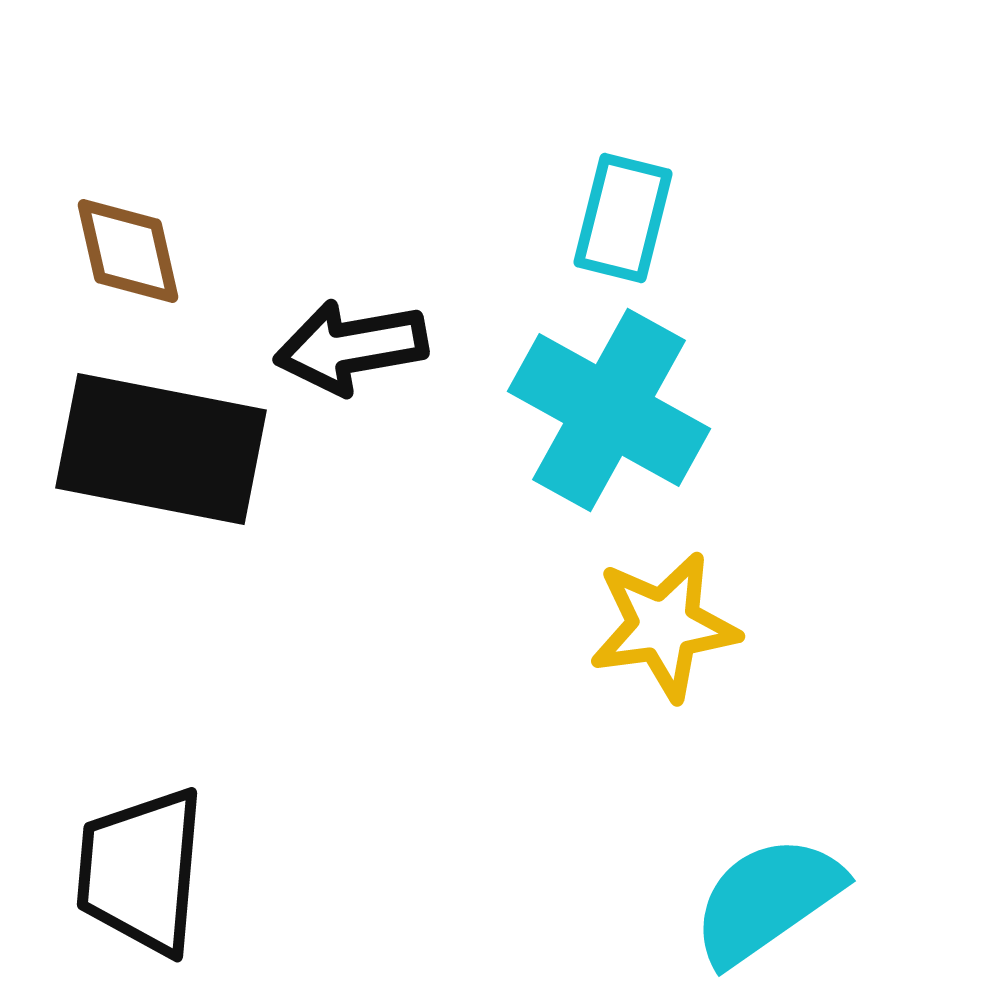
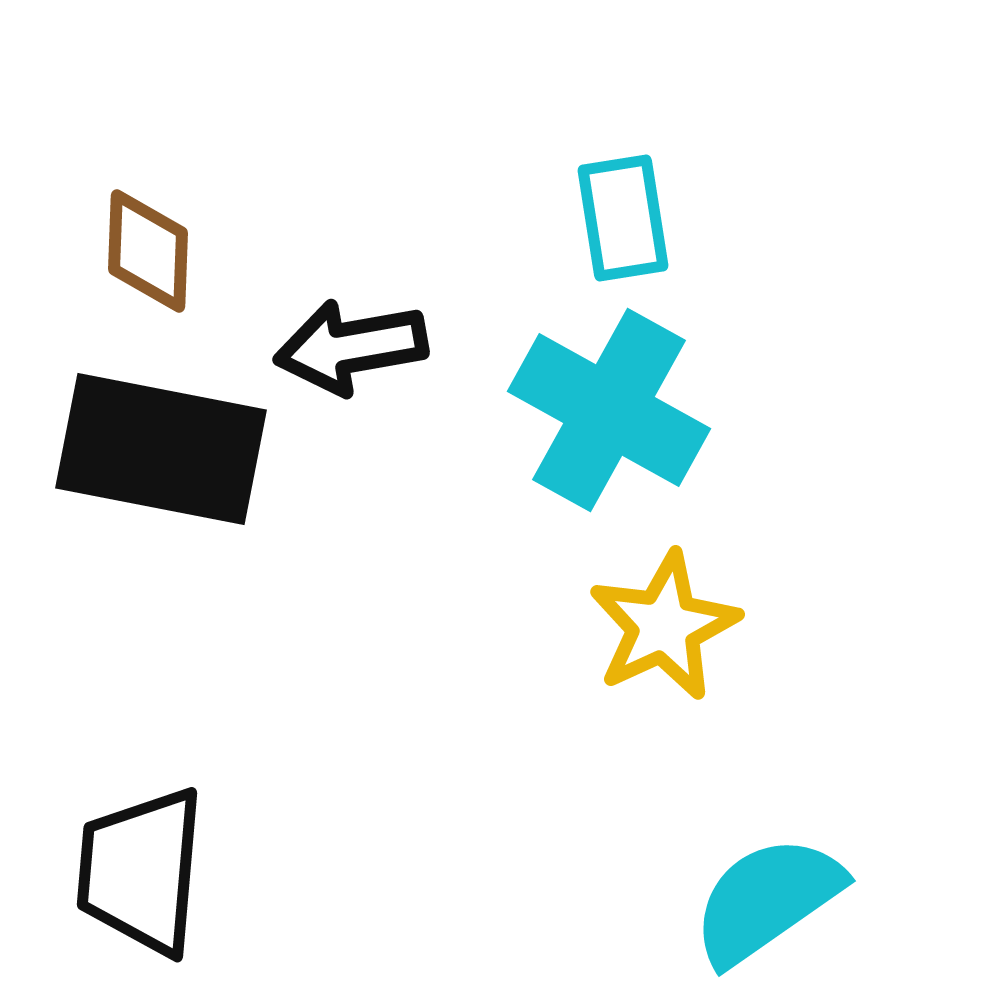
cyan rectangle: rotated 23 degrees counterclockwise
brown diamond: moved 20 px right; rotated 15 degrees clockwise
yellow star: rotated 17 degrees counterclockwise
